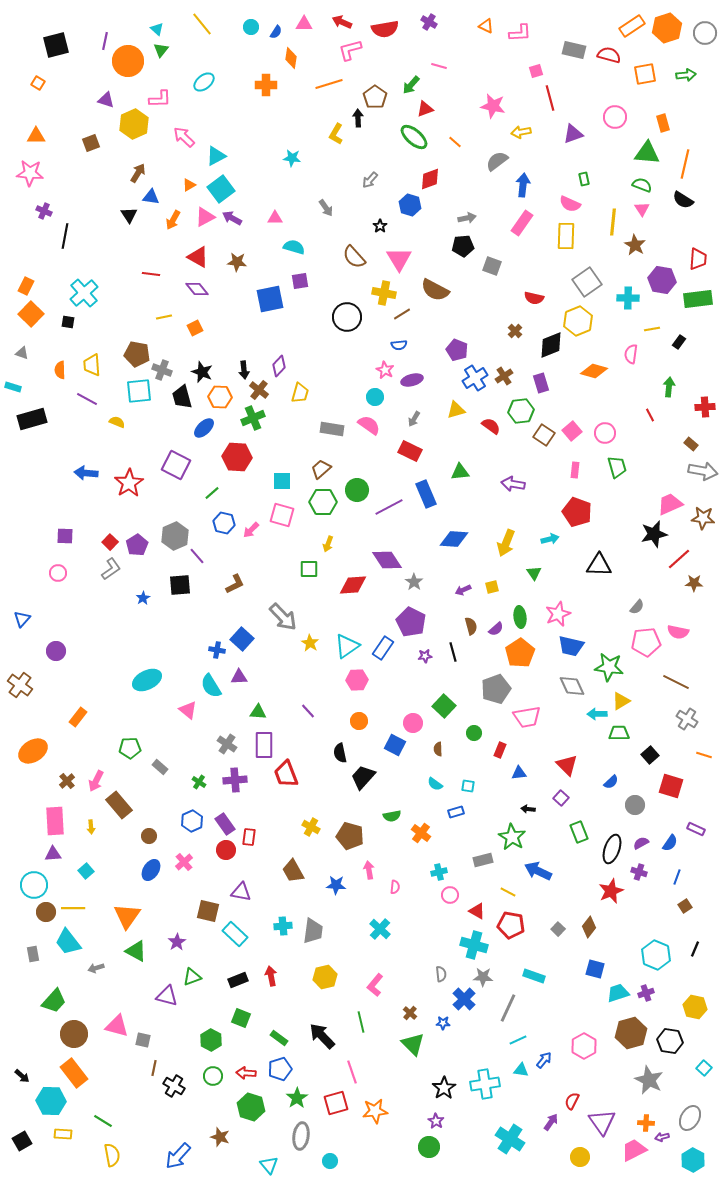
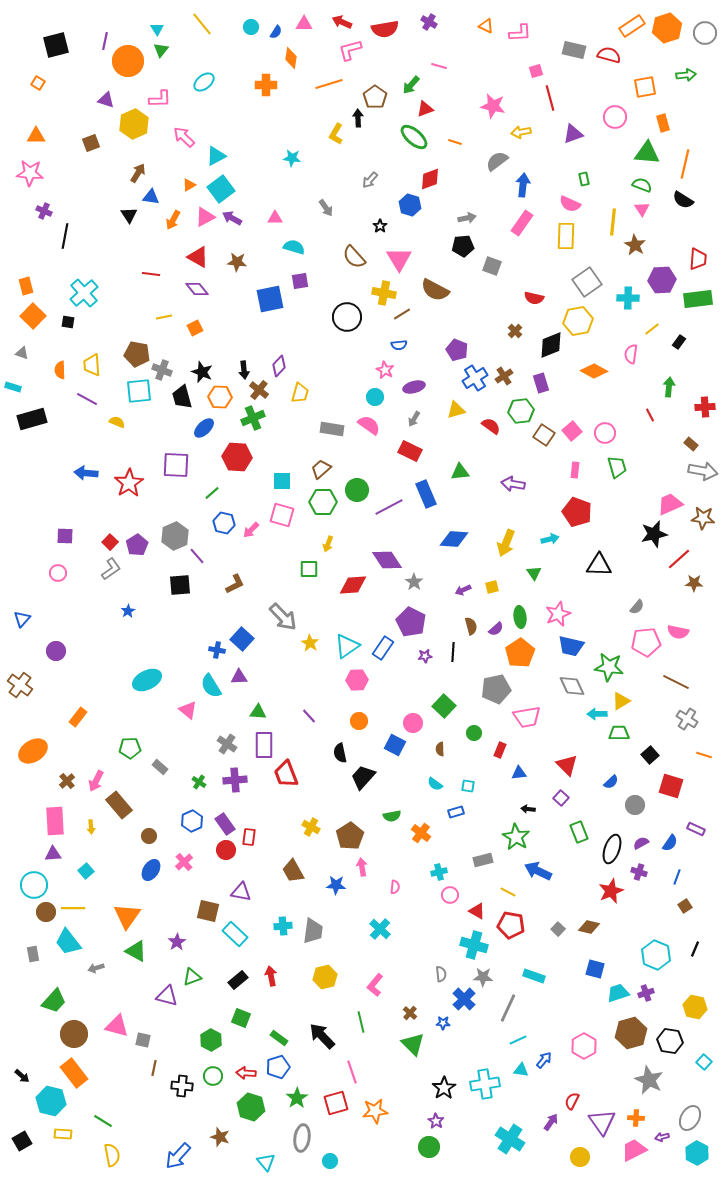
cyan triangle at (157, 29): rotated 16 degrees clockwise
orange square at (645, 74): moved 13 px down
orange line at (455, 142): rotated 24 degrees counterclockwise
purple hexagon at (662, 280): rotated 12 degrees counterclockwise
orange rectangle at (26, 286): rotated 42 degrees counterclockwise
orange square at (31, 314): moved 2 px right, 2 px down
yellow hexagon at (578, 321): rotated 12 degrees clockwise
yellow line at (652, 329): rotated 28 degrees counterclockwise
orange diamond at (594, 371): rotated 12 degrees clockwise
purple ellipse at (412, 380): moved 2 px right, 7 px down
purple square at (176, 465): rotated 24 degrees counterclockwise
blue star at (143, 598): moved 15 px left, 13 px down
black line at (453, 652): rotated 18 degrees clockwise
gray pentagon at (496, 689): rotated 8 degrees clockwise
purple line at (308, 711): moved 1 px right, 5 px down
brown semicircle at (438, 749): moved 2 px right
brown pentagon at (350, 836): rotated 24 degrees clockwise
green star at (512, 837): moved 4 px right
pink arrow at (369, 870): moved 7 px left, 3 px up
brown diamond at (589, 927): rotated 65 degrees clockwise
black rectangle at (238, 980): rotated 18 degrees counterclockwise
cyan square at (704, 1068): moved 6 px up
blue pentagon at (280, 1069): moved 2 px left, 2 px up
black cross at (174, 1086): moved 8 px right; rotated 25 degrees counterclockwise
cyan hexagon at (51, 1101): rotated 12 degrees clockwise
orange cross at (646, 1123): moved 10 px left, 5 px up
gray ellipse at (301, 1136): moved 1 px right, 2 px down
cyan hexagon at (693, 1160): moved 4 px right, 7 px up
cyan triangle at (269, 1165): moved 3 px left, 3 px up
